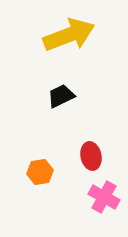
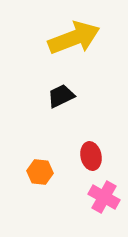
yellow arrow: moved 5 px right, 3 px down
orange hexagon: rotated 15 degrees clockwise
